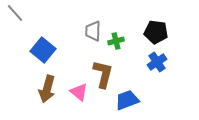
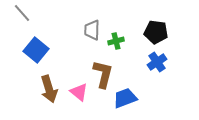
gray line: moved 7 px right
gray trapezoid: moved 1 px left, 1 px up
blue square: moved 7 px left
brown arrow: moved 2 px right; rotated 32 degrees counterclockwise
blue trapezoid: moved 2 px left, 2 px up
